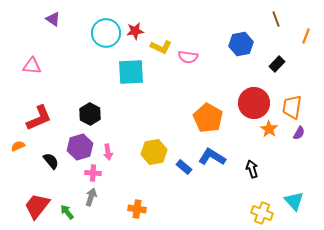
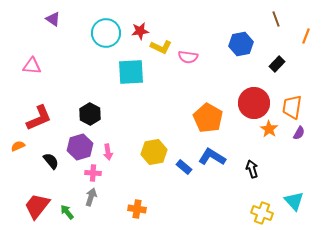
red star: moved 5 px right
